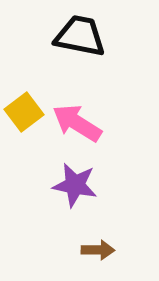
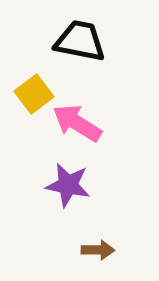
black trapezoid: moved 5 px down
yellow square: moved 10 px right, 18 px up
purple star: moved 7 px left
